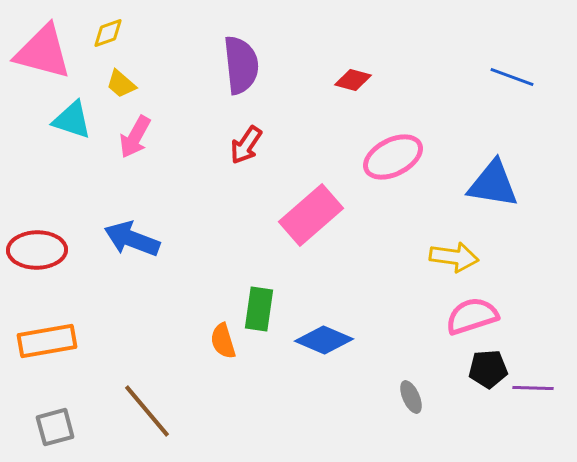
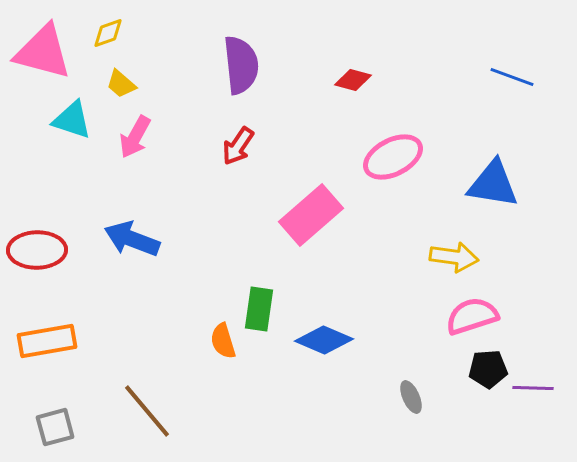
red arrow: moved 8 px left, 1 px down
